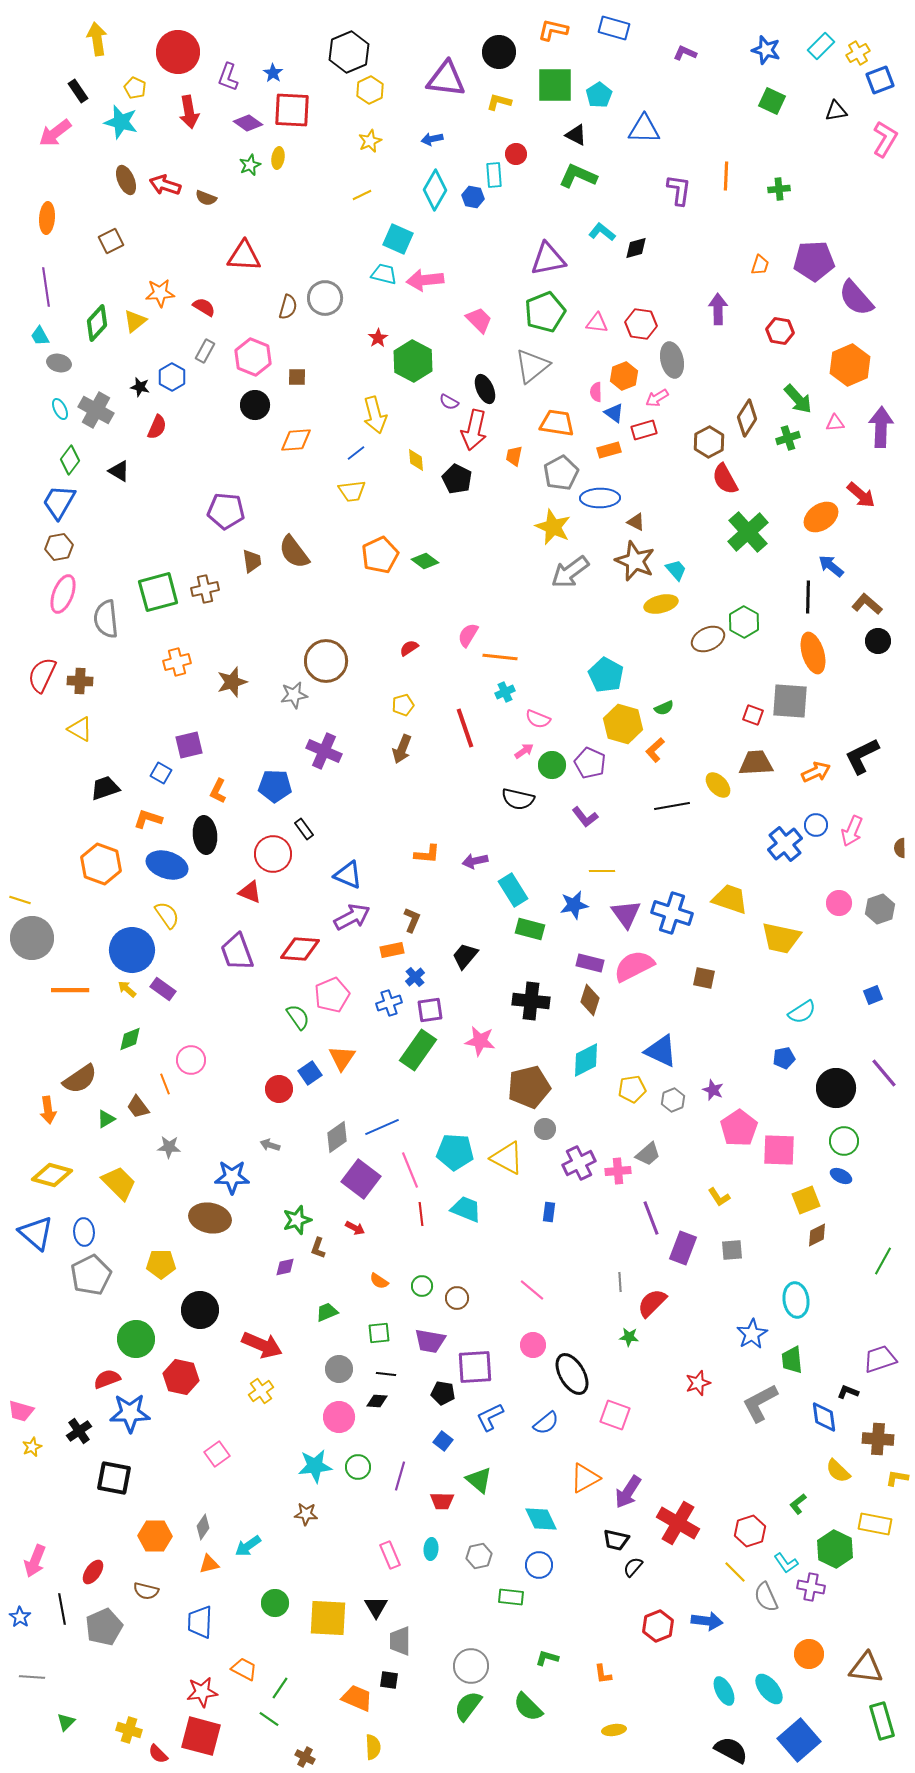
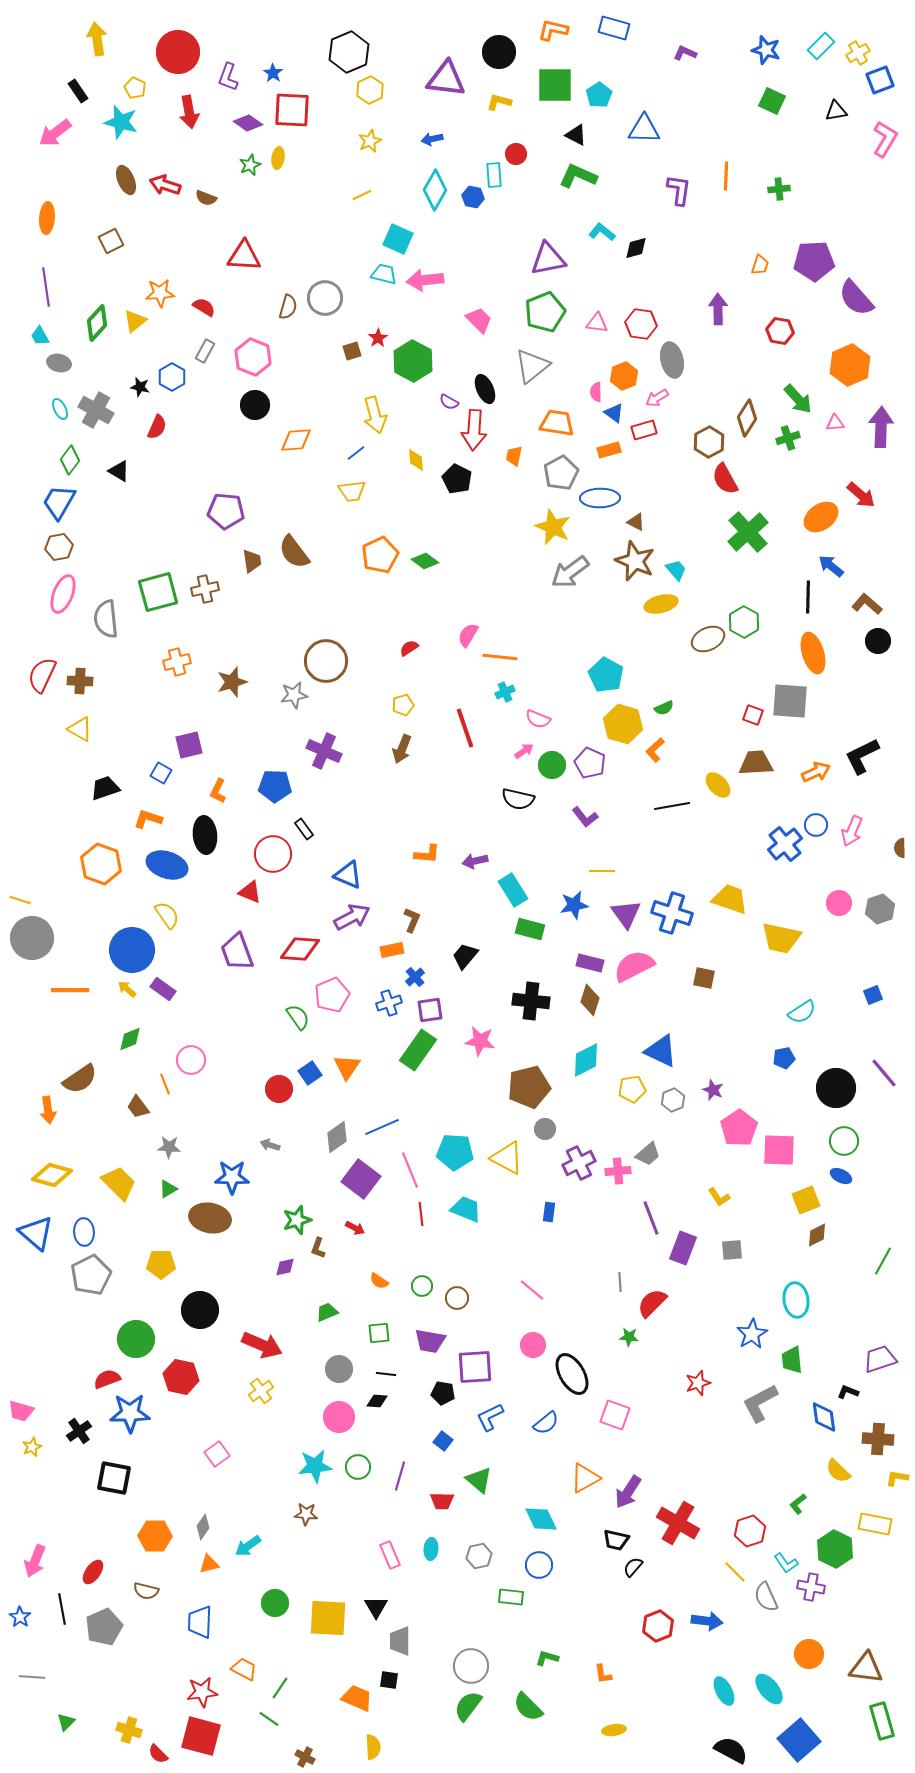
brown square at (297, 377): moved 55 px right, 26 px up; rotated 18 degrees counterclockwise
red arrow at (474, 430): rotated 9 degrees counterclockwise
orange triangle at (342, 1058): moved 5 px right, 9 px down
green triangle at (106, 1119): moved 62 px right, 70 px down
